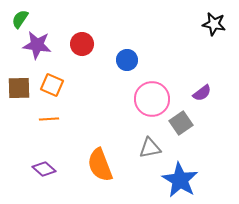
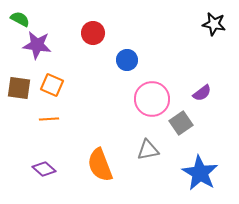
green semicircle: rotated 84 degrees clockwise
red circle: moved 11 px right, 11 px up
brown square: rotated 10 degrees clockwise
gray triangle: moved 2 px left, 2 px down
blue star: moved 20 px right, 7 px up
